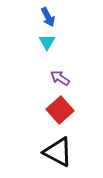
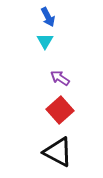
cyan triangle: moved 2 px left, 1 px up
